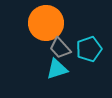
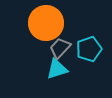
gray trapezoid: rotated 85 degrees clockwise
